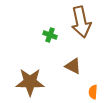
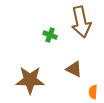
brown triangle: moved 1 px right, 3 px down
brown star: moved 2 px up
